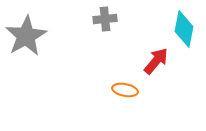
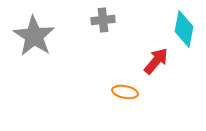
gray cross: moved 2 px left, 1 px down
gray star: moved 8 px right; rotated 9 degrees counterclockwise
orange ellipse: moved 2 px down
